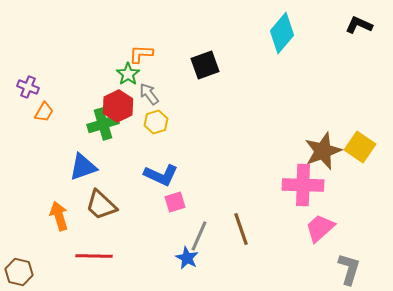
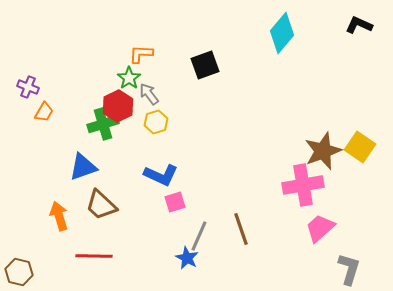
green star: moved 1 px right, 4 px down
pink cross: rotated 12 degrees counterclockwise
